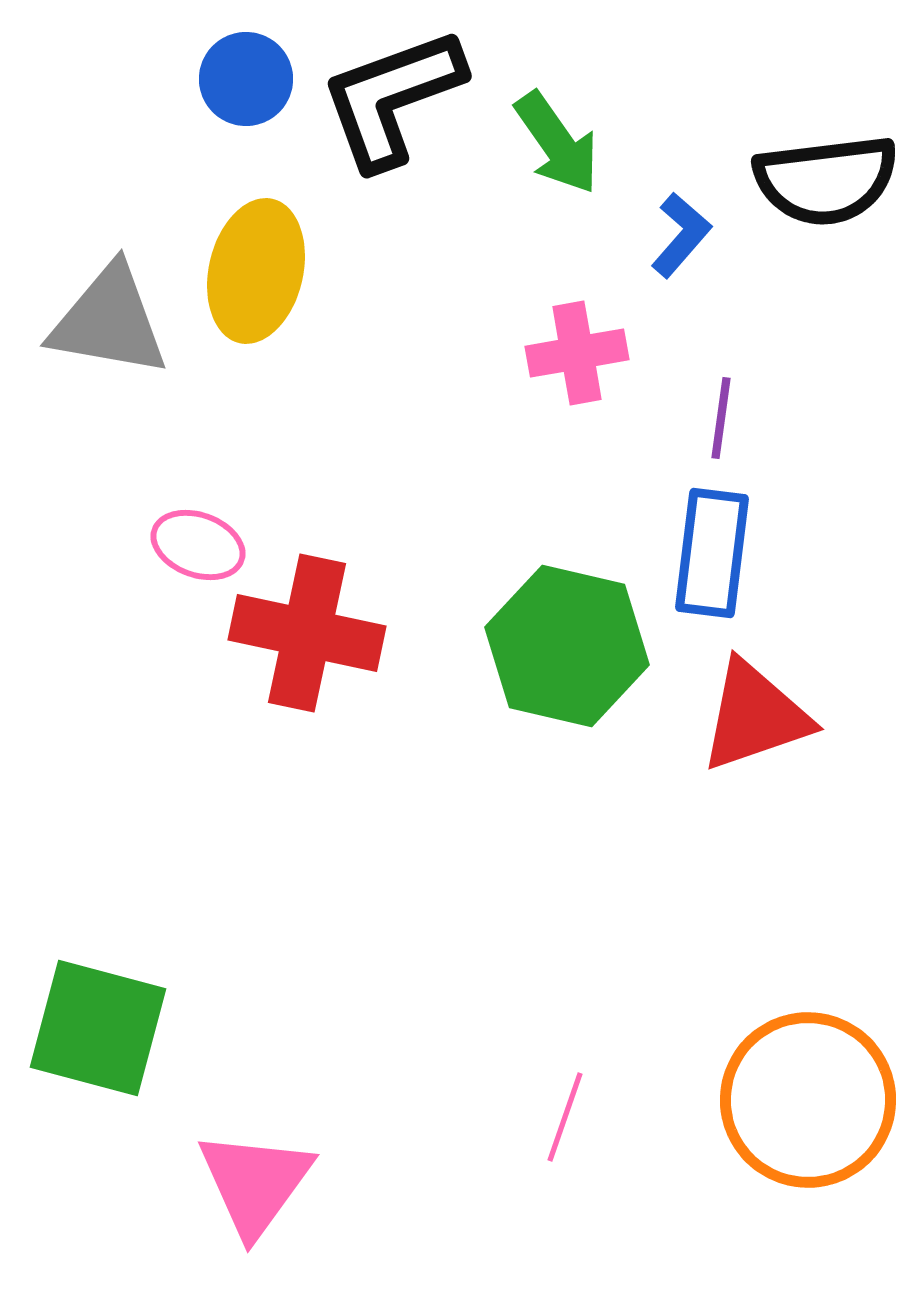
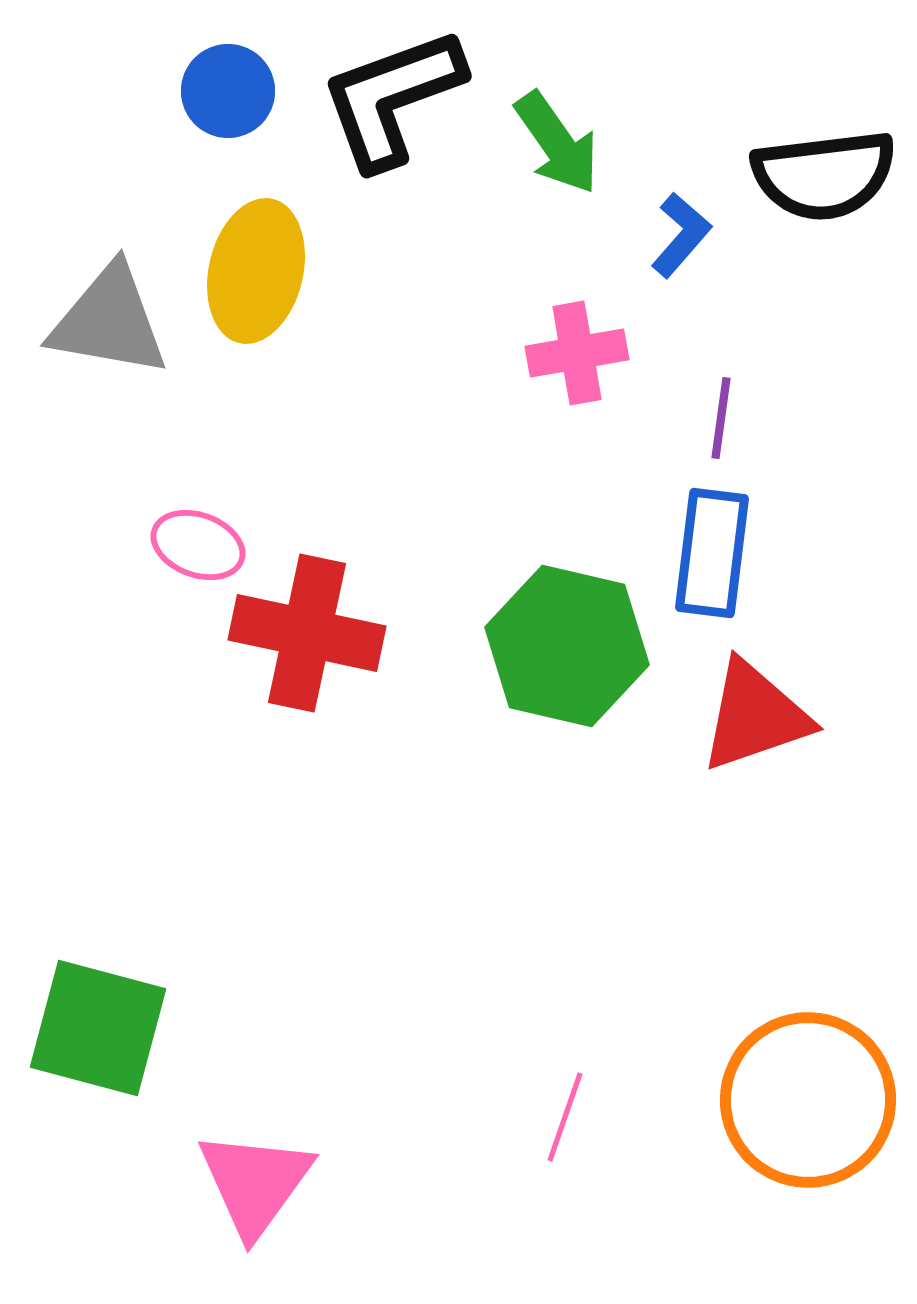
blue circle: moved 18 px left, 12 px down
black semicircle: moved 2 px left, 5 px up
